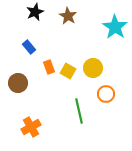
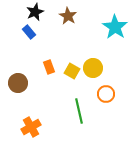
blue rectangle: moved 15 px up
yellow square: moved 4 px right
